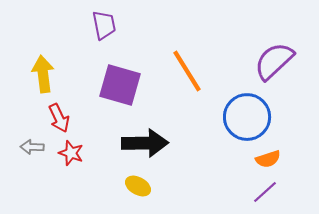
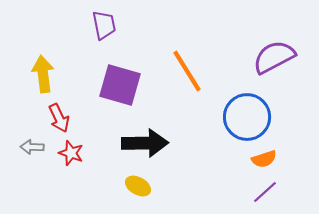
purple semicircle: moved 4 px up; rotated 15 degrees clockwise
orange semicircle: moved 4 px left
